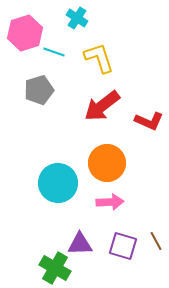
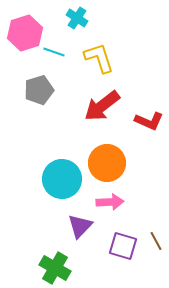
cyan circle: moved 4 px right, 4 px up
purple triangle: moved 18 px up; rotated 44 degrees counterclockwise
